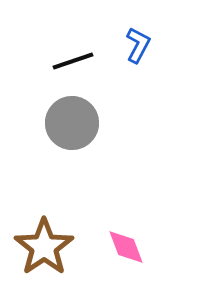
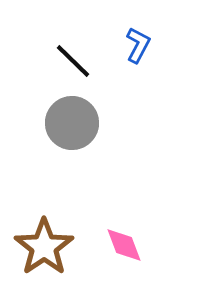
black line: rotated 63 degrees clockwise
pink diamond: moved 2 px left, 2 px up
